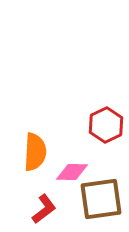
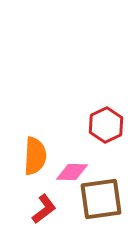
orange semicircle: moved 4 px down
